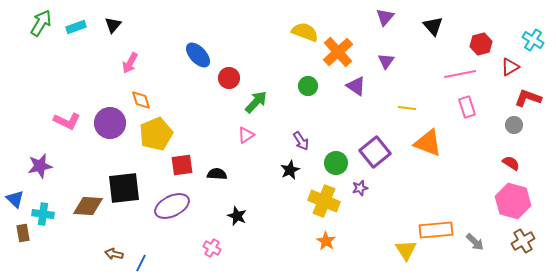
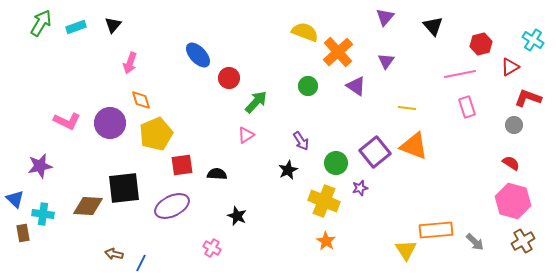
pink arrow at (130, 63): rotated 10 degrees counterclockwise
orange triangle at (428, 143): moved 14 px left, 3 px down
black star at (290, 170): moved 2 px left
